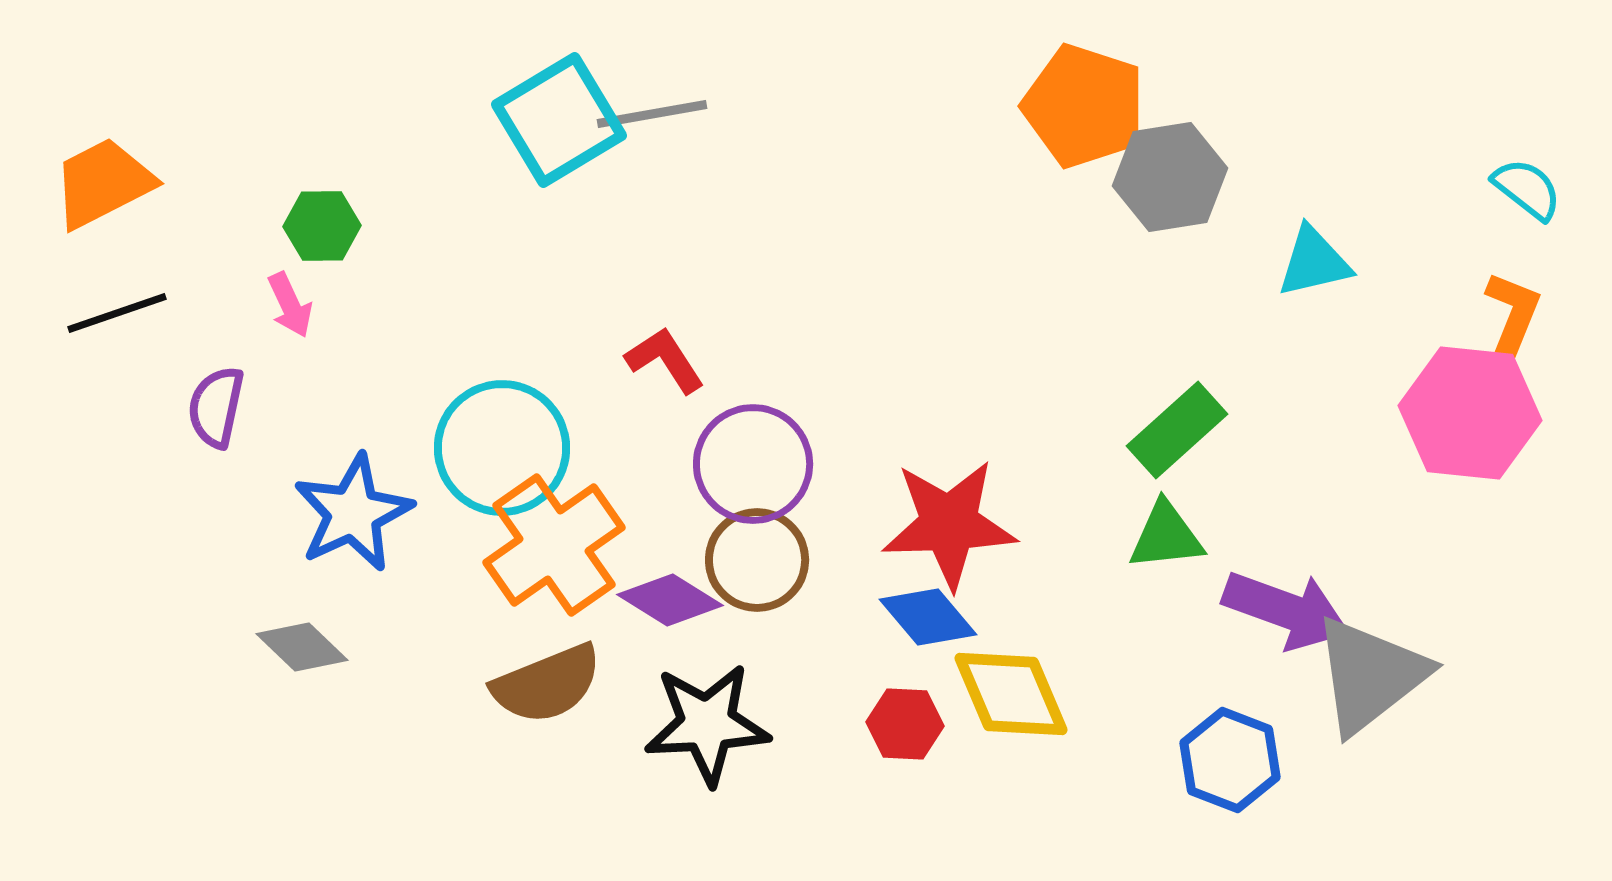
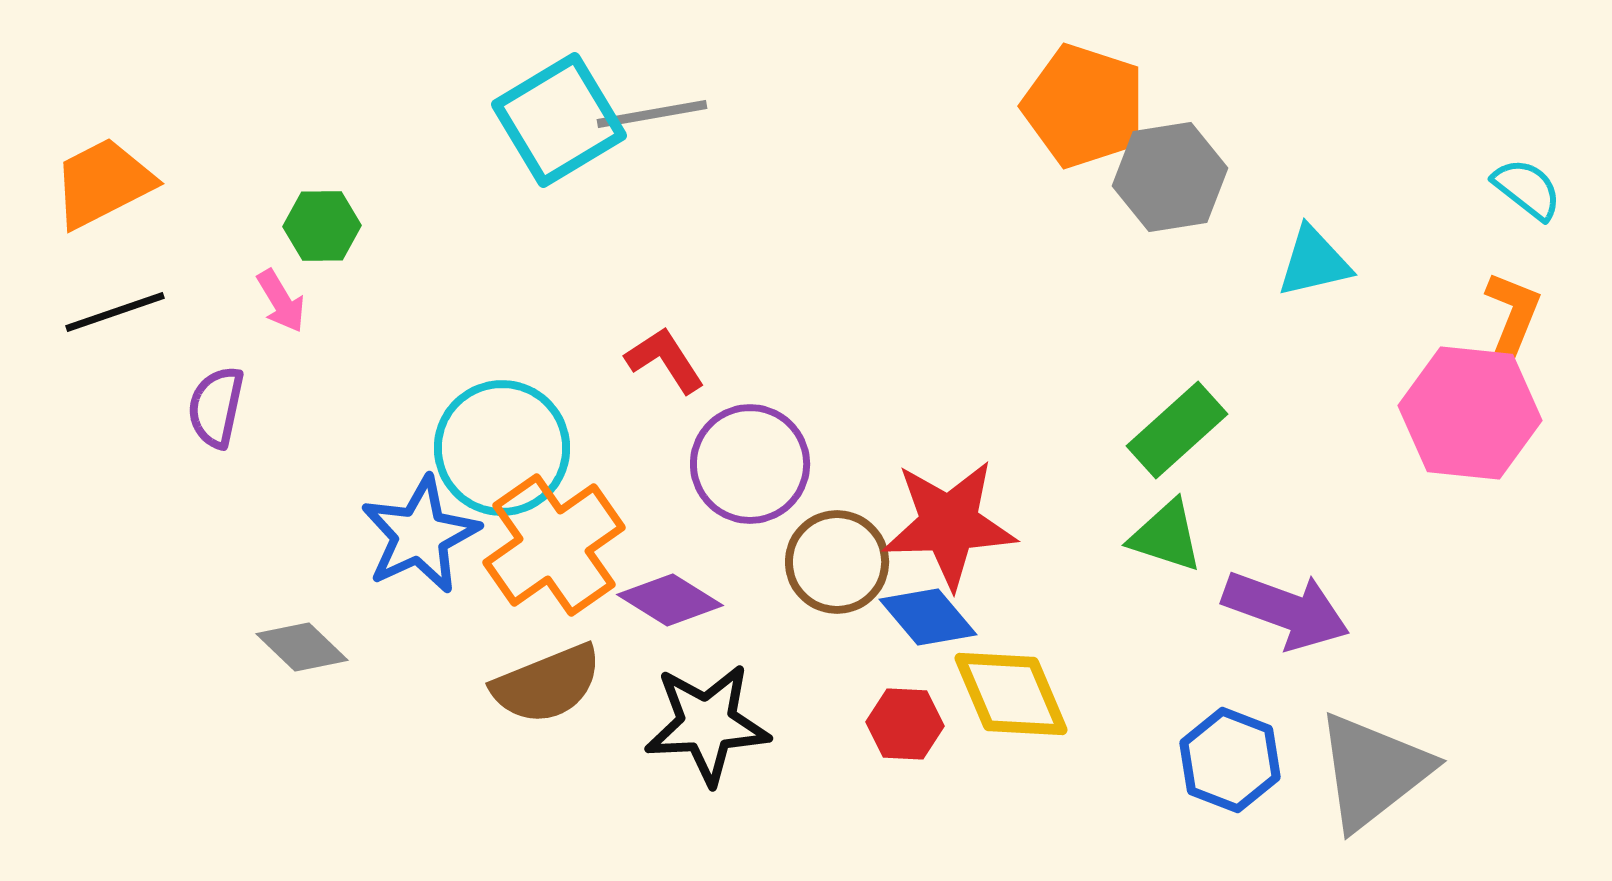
pink arrow: moved 9 px left, 4 px up; rotated 6 degrees counterclockwise
black line: moved 2 px left, 1 px up
purple circle: moved 3 px left
blue star: moved 67 px right, 22 px down
green triangle: rotated 24 degrees clockwise
brown circle: moved 80 px right, 2 px down
gray triangle: moved 3 px right, 96 px down
